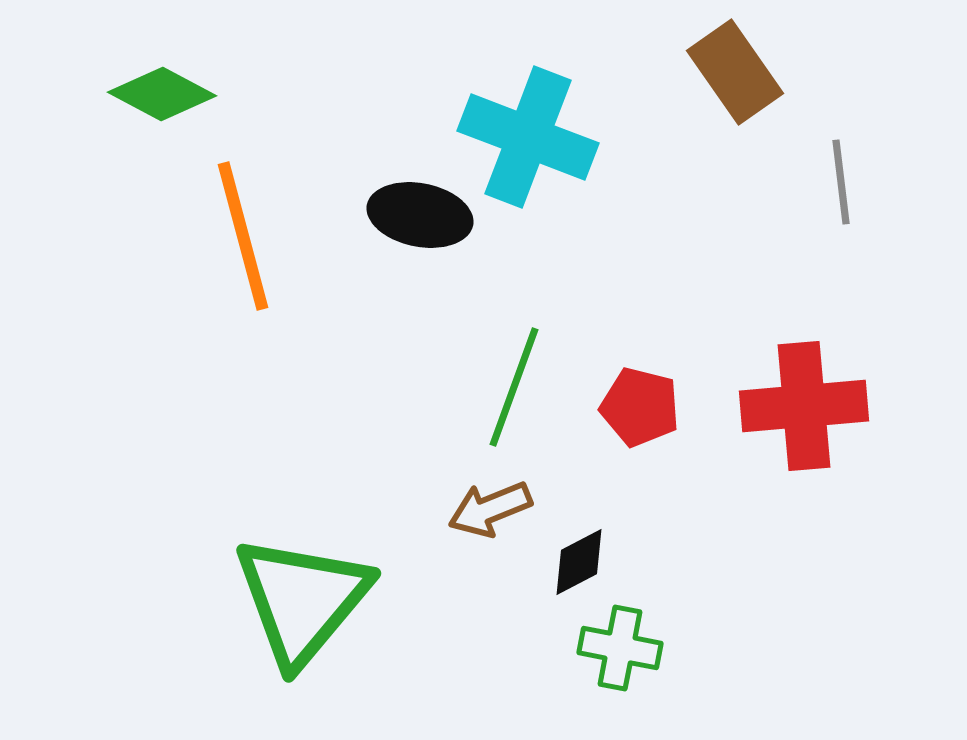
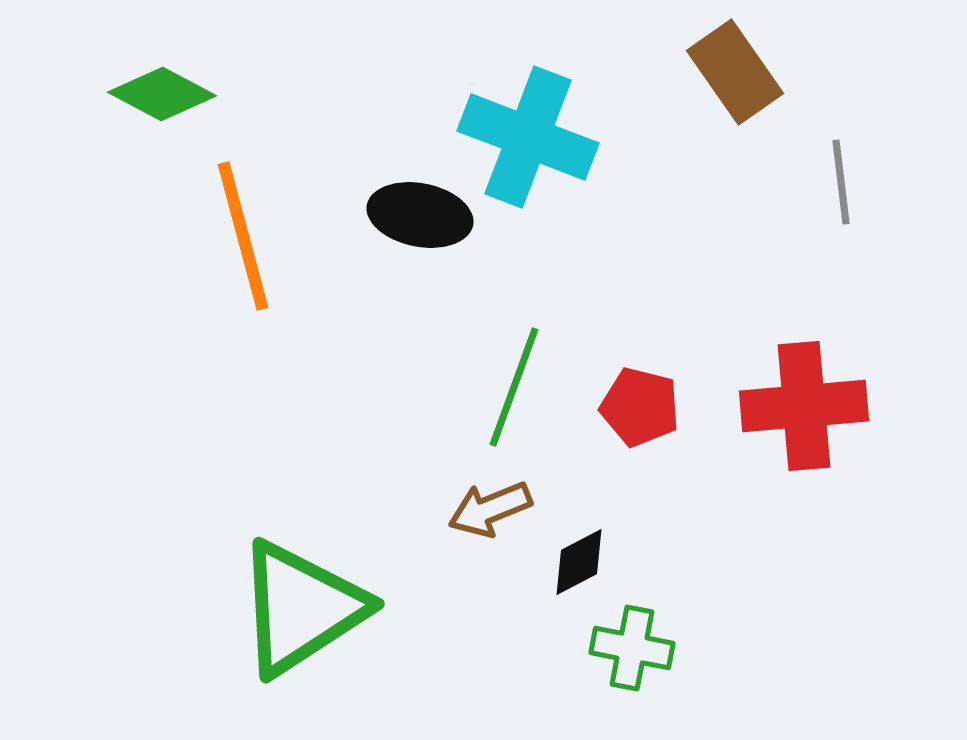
green triangle: moved 1 px left, 8 px down; rotated 17 degrees clockwise
green cross: moved 12 px right
